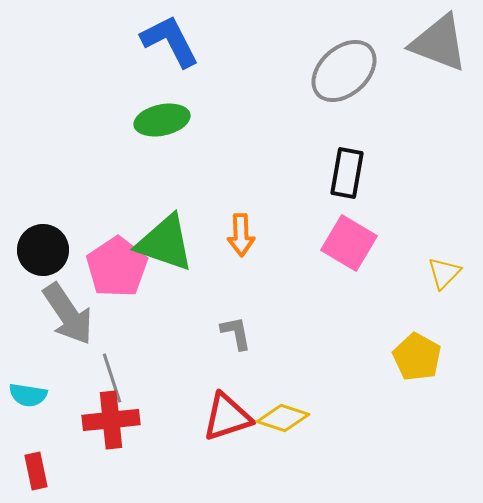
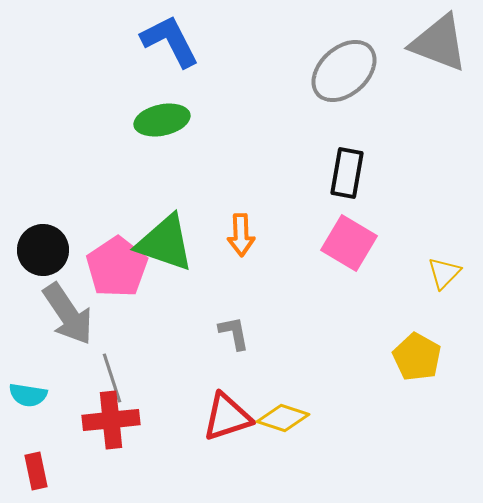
gray L-shape: moved 2 px left
